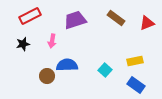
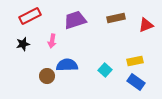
brown rectangle: rotated 48 degrees counterclockwise
red triangle: moved 1 px left, 2 px down
blue rectangle: moved 3 px up
